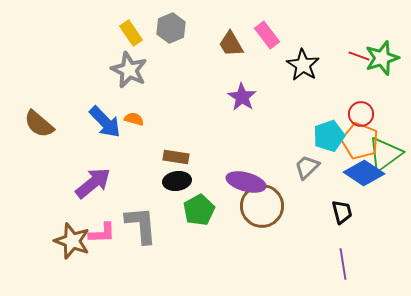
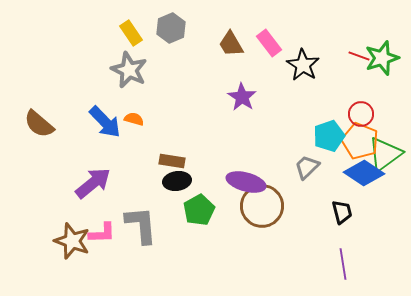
pink rectangle: moved 2 px right, 8 px down
brown rectangle: moved 4 px left, 4 px down
